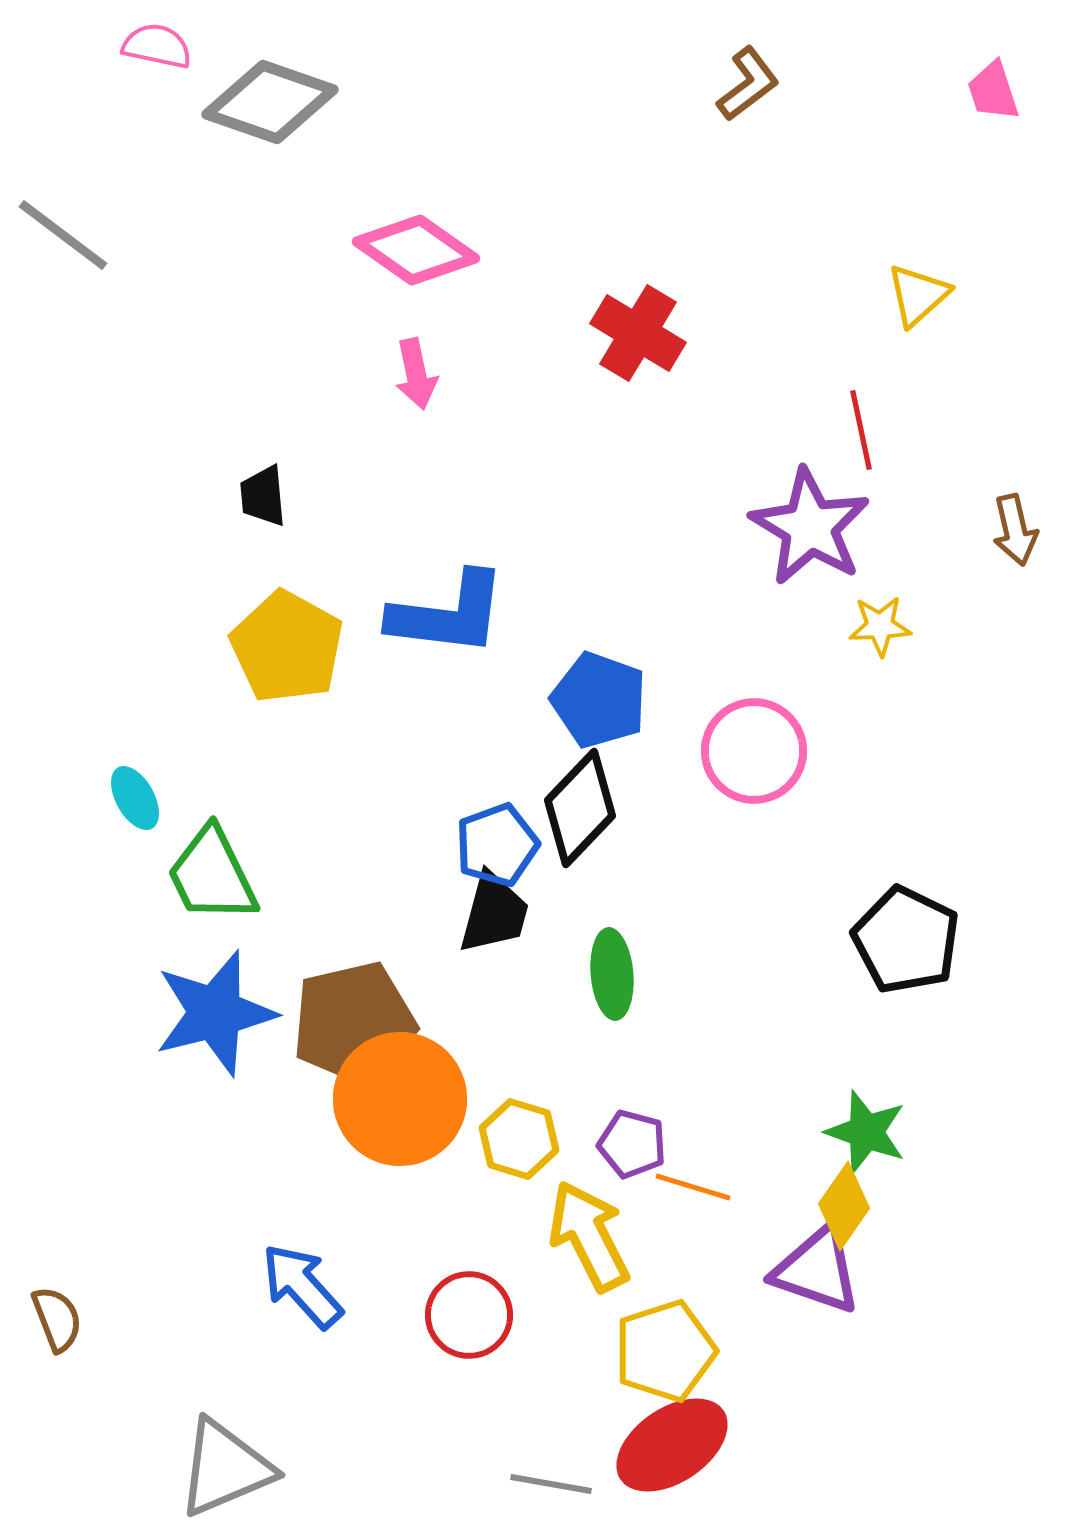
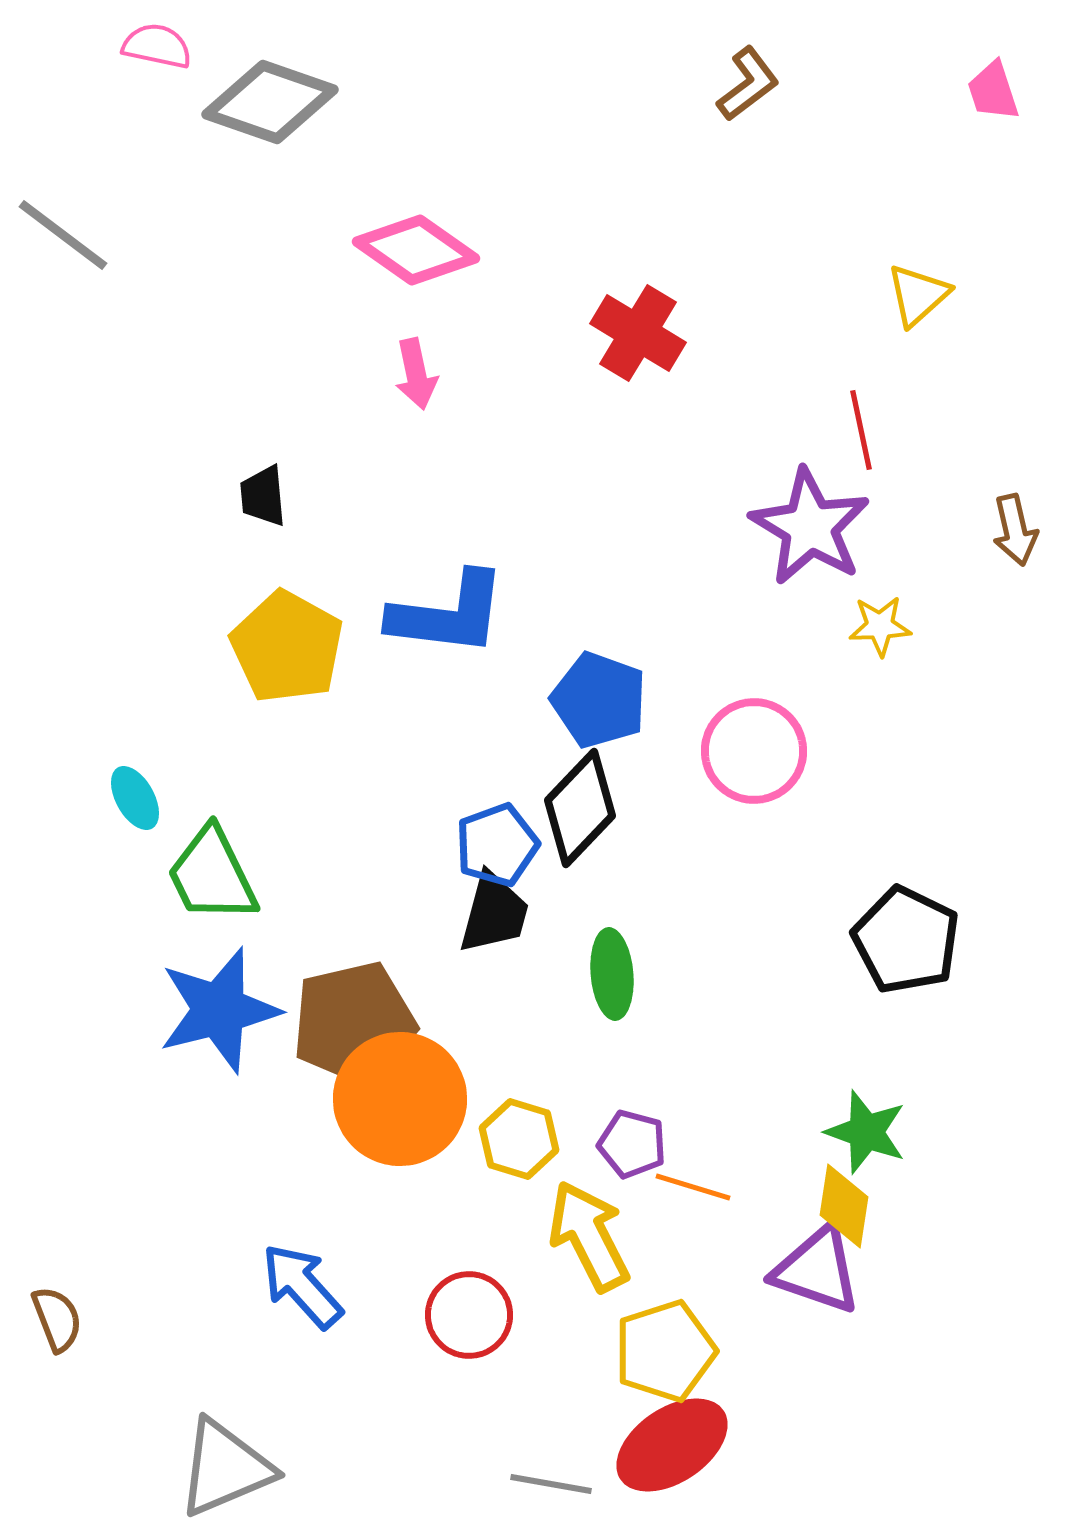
blue star at (215, 1013): moved 4 px right, 3 px up
yellow diamond at (844, 1206): rotated 26 degrees counterclockwise
